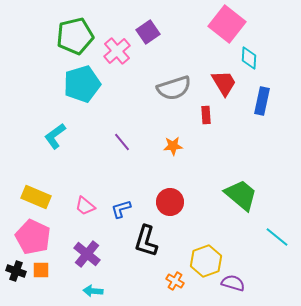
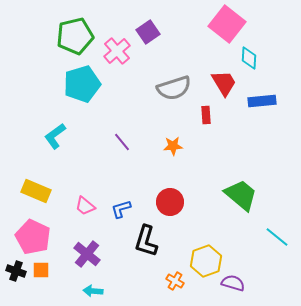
blue rectangle: rotated 72 degrees clockwise
yellow rectangle: moved 6 px up
